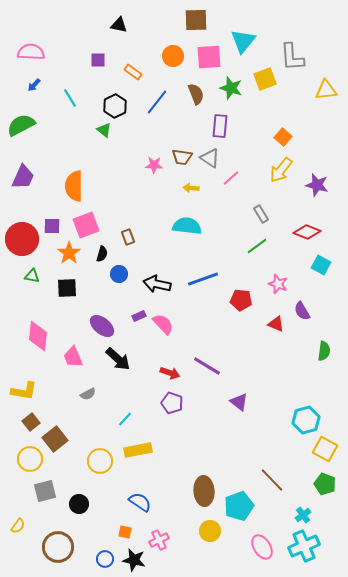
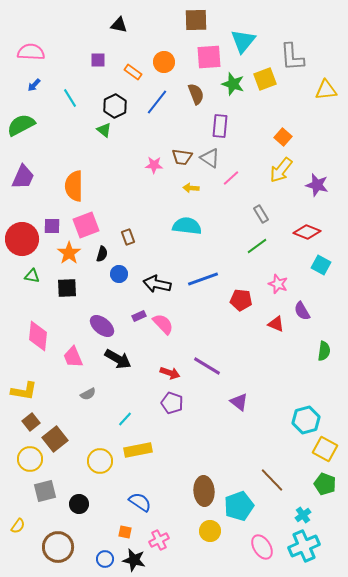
orange circle at (173, 56): moved 9 px left, 6 px down
green star at (231, 88): moved 2 px right, 4 px up
black arrow at (118, 359): rotated 12 degrees counterclockwise
